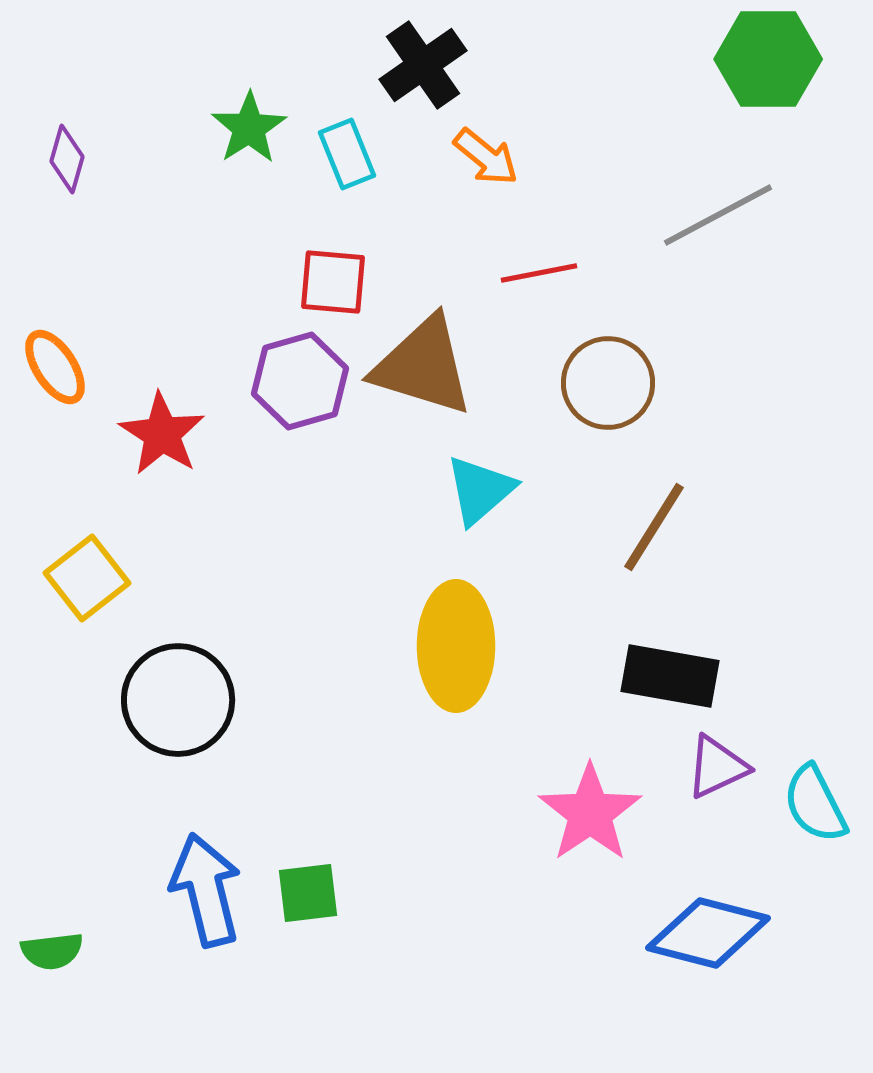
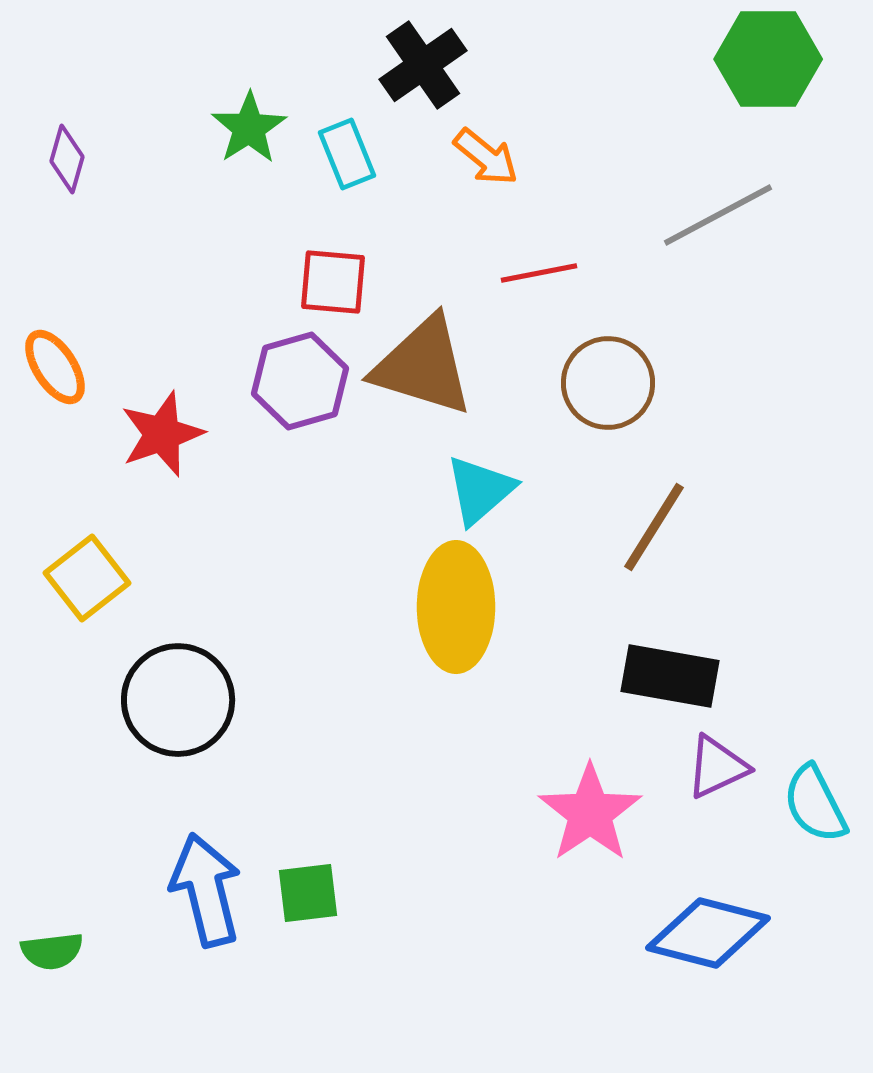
red star: rotated 20 degrees clockwise
yellow ellipse: moved 39 px up
